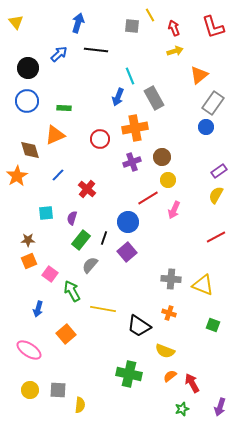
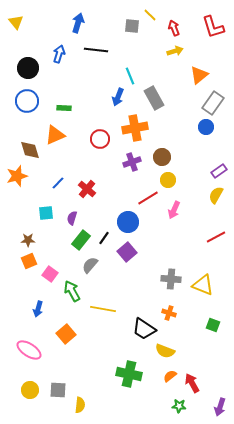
yellow line at (150, 15): rotated 16 degrees counterclockwise
blue arrow at (59, 54): rotated 30 degrees counterclockwise
blue line at (58, 175): moved 8 px down
orange star at (17, 176): rotated 15 degrees clockwise
black line at (104, 238): rotated 16 degrees clockwise
black trapezoid at (139, 326): moved 5 px right, 3 px down
green star at (182, 409): moved 3 px left, 3 px up; rotated 24 degrees clockwise
